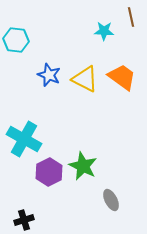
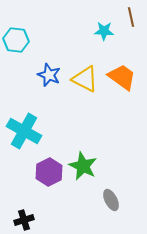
cyan cross: moved 8 px up
